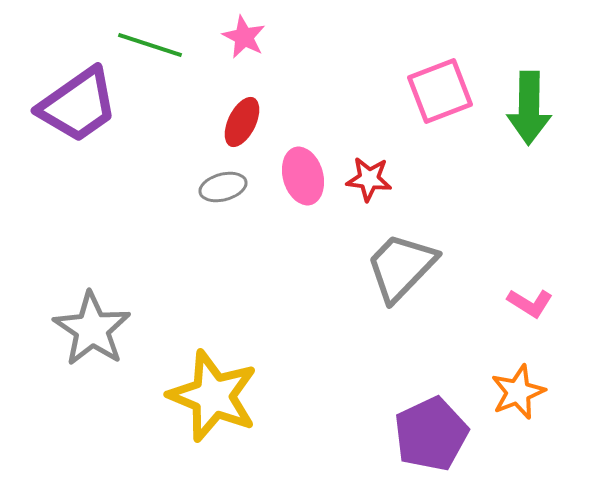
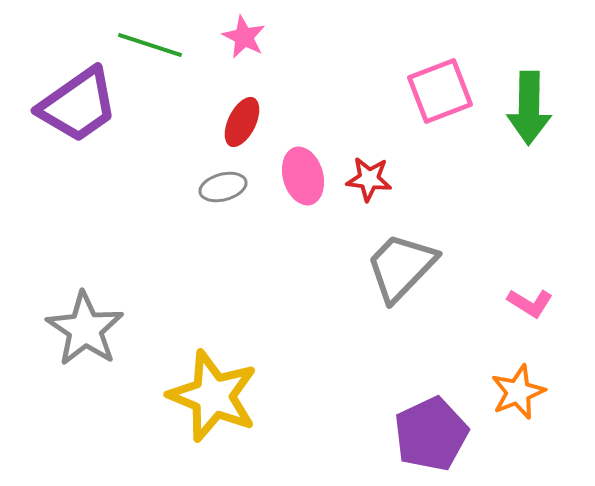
gray star: moved 7 px left
